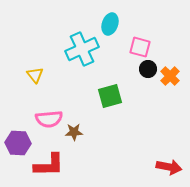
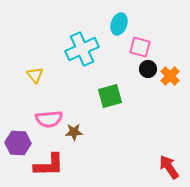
cyan ellipse: moved 9 px right
red arrow: rotated 135 degrees counterclockwise
